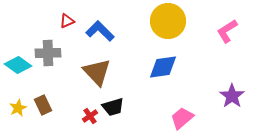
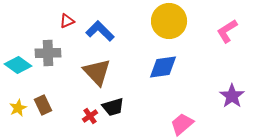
yellow circle: moved 1 px right
pink trapezoid: moved 6 px down
